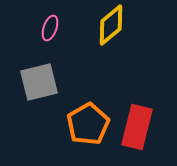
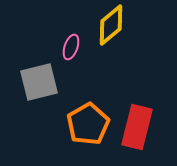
pink ellipse: moved 21 px right, 19 px down
